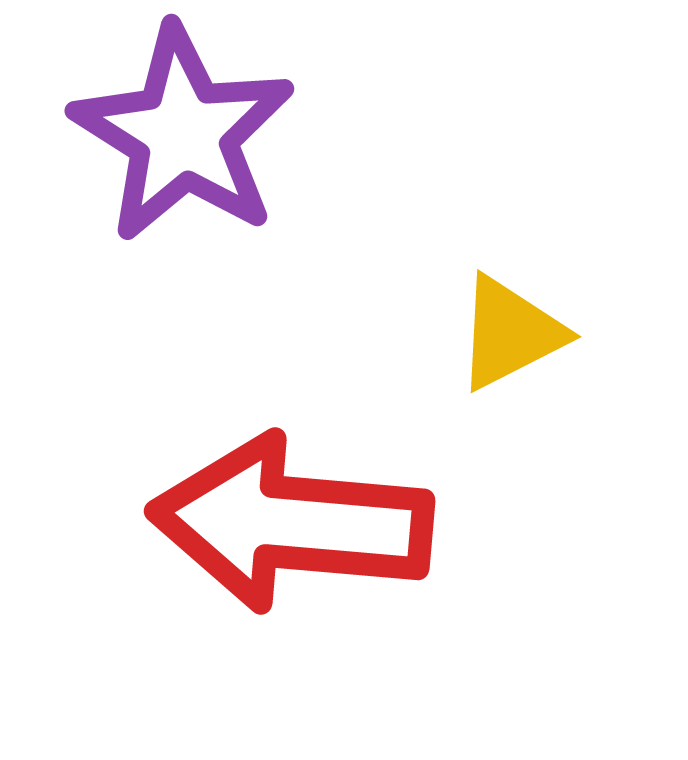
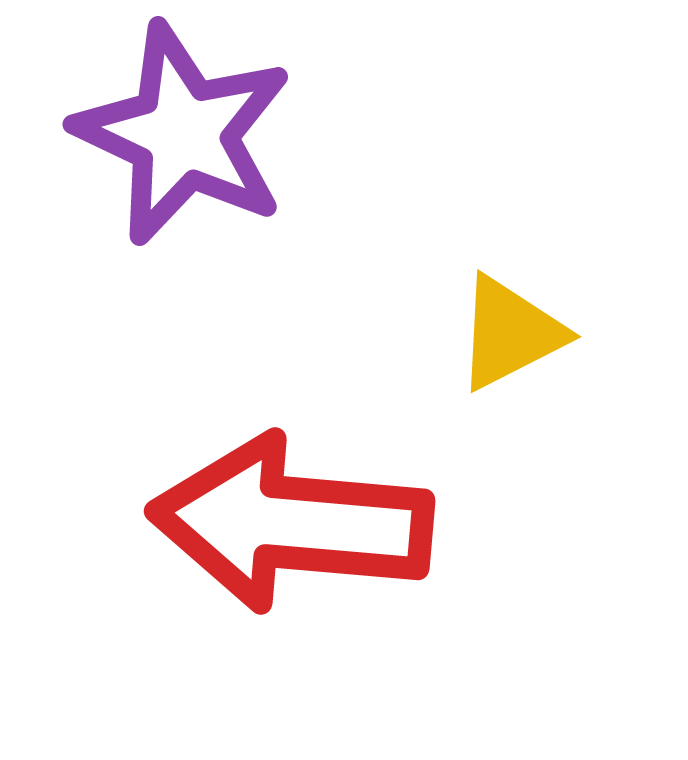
purple star: rotated 7 degrees counterclockwise
